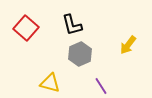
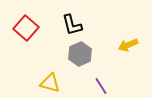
yellow arrow: rotated 30 degrees clockwise
